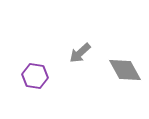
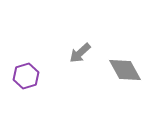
purple hexagon: moved 9 px left; rotated 25 degrees counterclockwise
